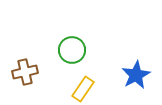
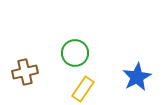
green circle: moved 3 px right, 3 px down
blue star: moved 1 px right, 2 px down
